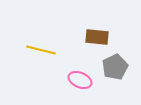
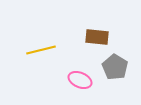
yellow line: rotated 28 degrees counterclockwise
gray pentagon: rotated 15 degrees counterclockwise
